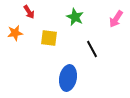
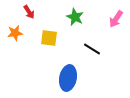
black line: rotated 30 degrees counterclockwise
